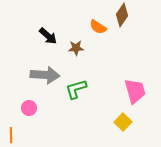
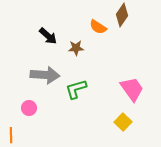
pink trapezoid: moved 3 px left, 2 px up; rotated 20 degrees counterclockwise
